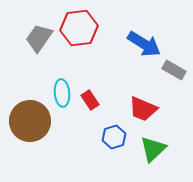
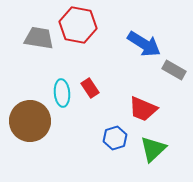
red hexagon: moved 1 px left, 3 px up; rotated 18 degrees clockwise
gray trapezoid: rotated 64 degrees clockwise
red rectangle: moved 12 px up
blue hexagon: moved 1 px right, 1 px down
